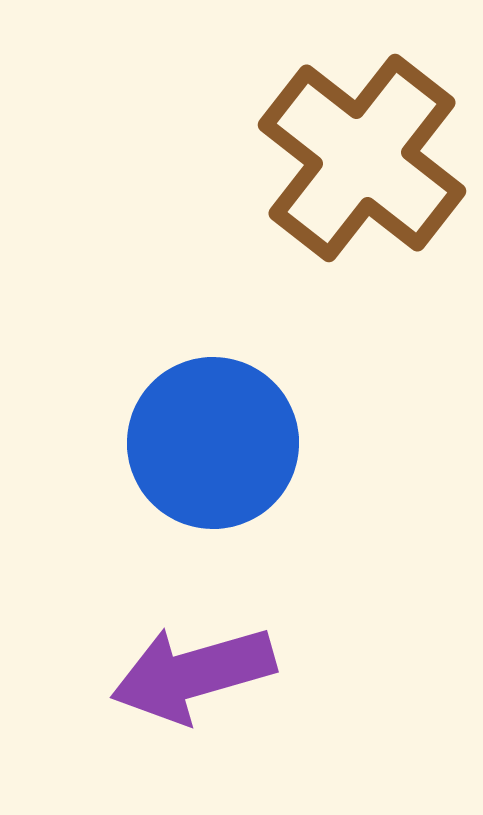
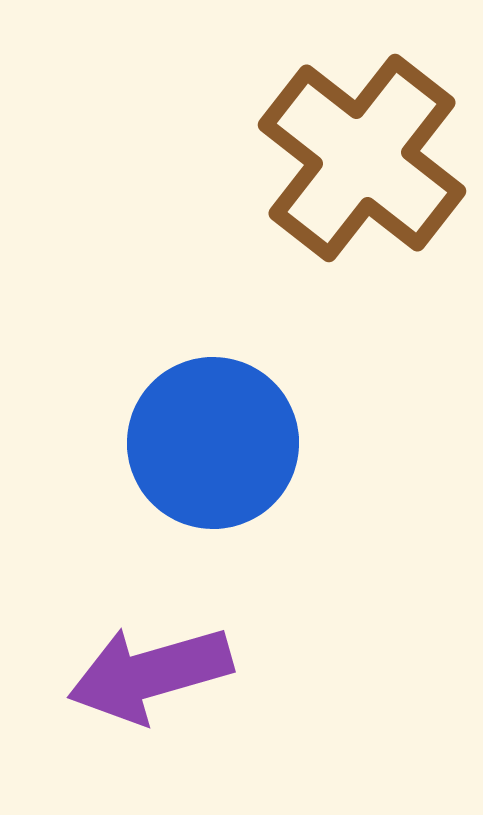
purple arrow: moved 43 px left
